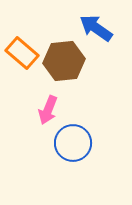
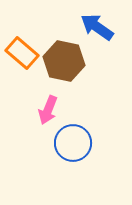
blue arrow: moved 1 px right, 1 px up
brown hexagon: rotated 18 degrees clockwise
